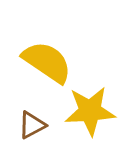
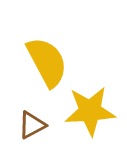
yellow semicircle: rotated 28 degrees clockwise
